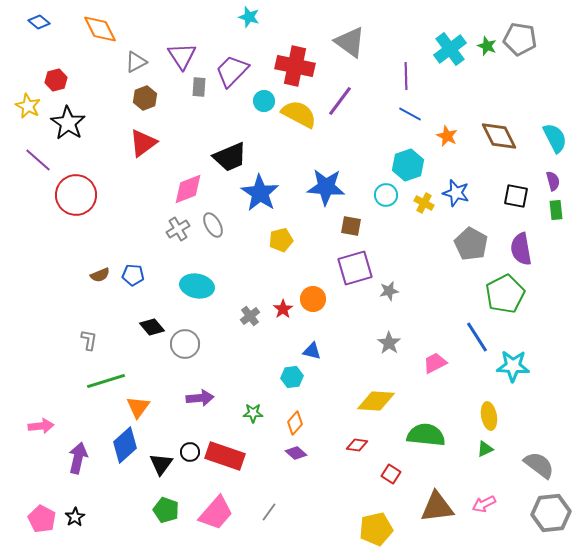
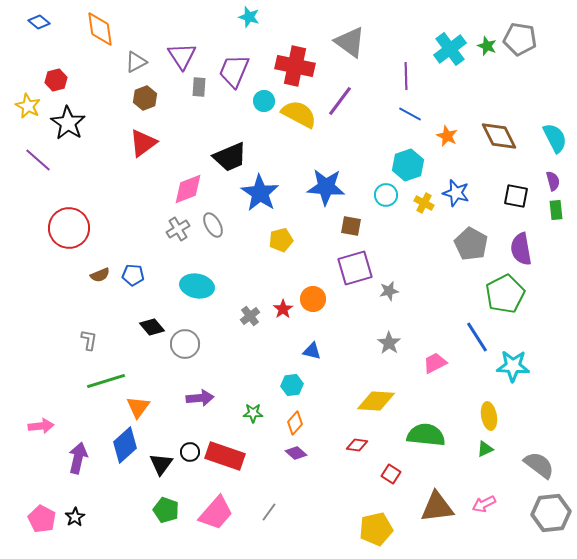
orange diamond at (100, 29): rotated 18 degrees clockwise
purple trapezoid at (232, 71): moved 2 px right; rotated 21 degrees counterclockwise
red circle at (76, 195): moved 7 px left, 33 px down
cyan hexagon at (292, 377): moved 8 px down
